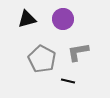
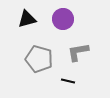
gray pentagon: moved 3 px left; rotated 12 degrees counterclockwise
